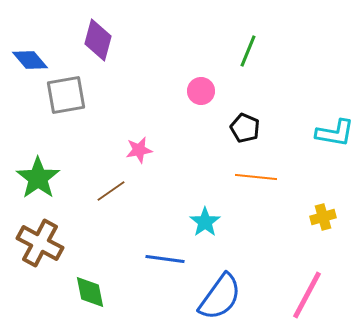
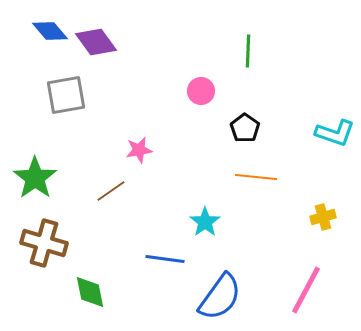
purple diamond: moved 2 px left, 2 px down; rotated 51 degrees counterclockwise
green line: rotated 20 degrees counterclockwise
blue diamond: moved 20 px right, 29 px up
black pentagon: rotated 12 degrees clockwise
cyan L-shape: rotated 9 degrees clockwise
green star: moved 3 px left
brown cross: moved 4 px right; rotated 12 degrees counterclockwise
pink line: moved 1 px left, 5 px up
